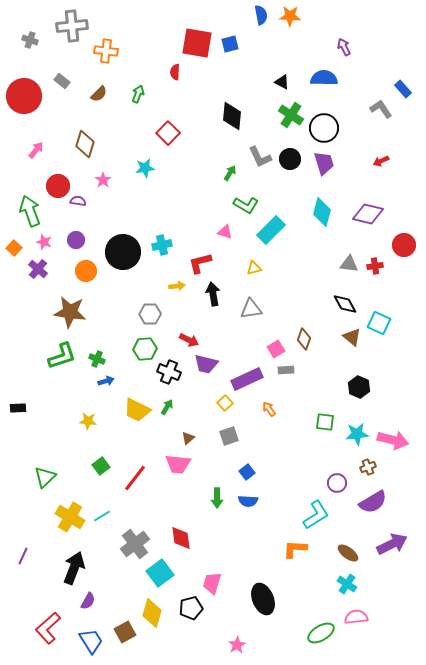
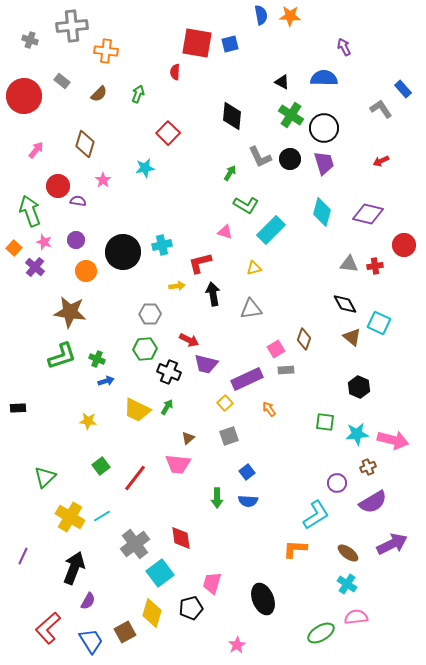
purple cross at (38, 269): moved 3 px left, 2 px up
